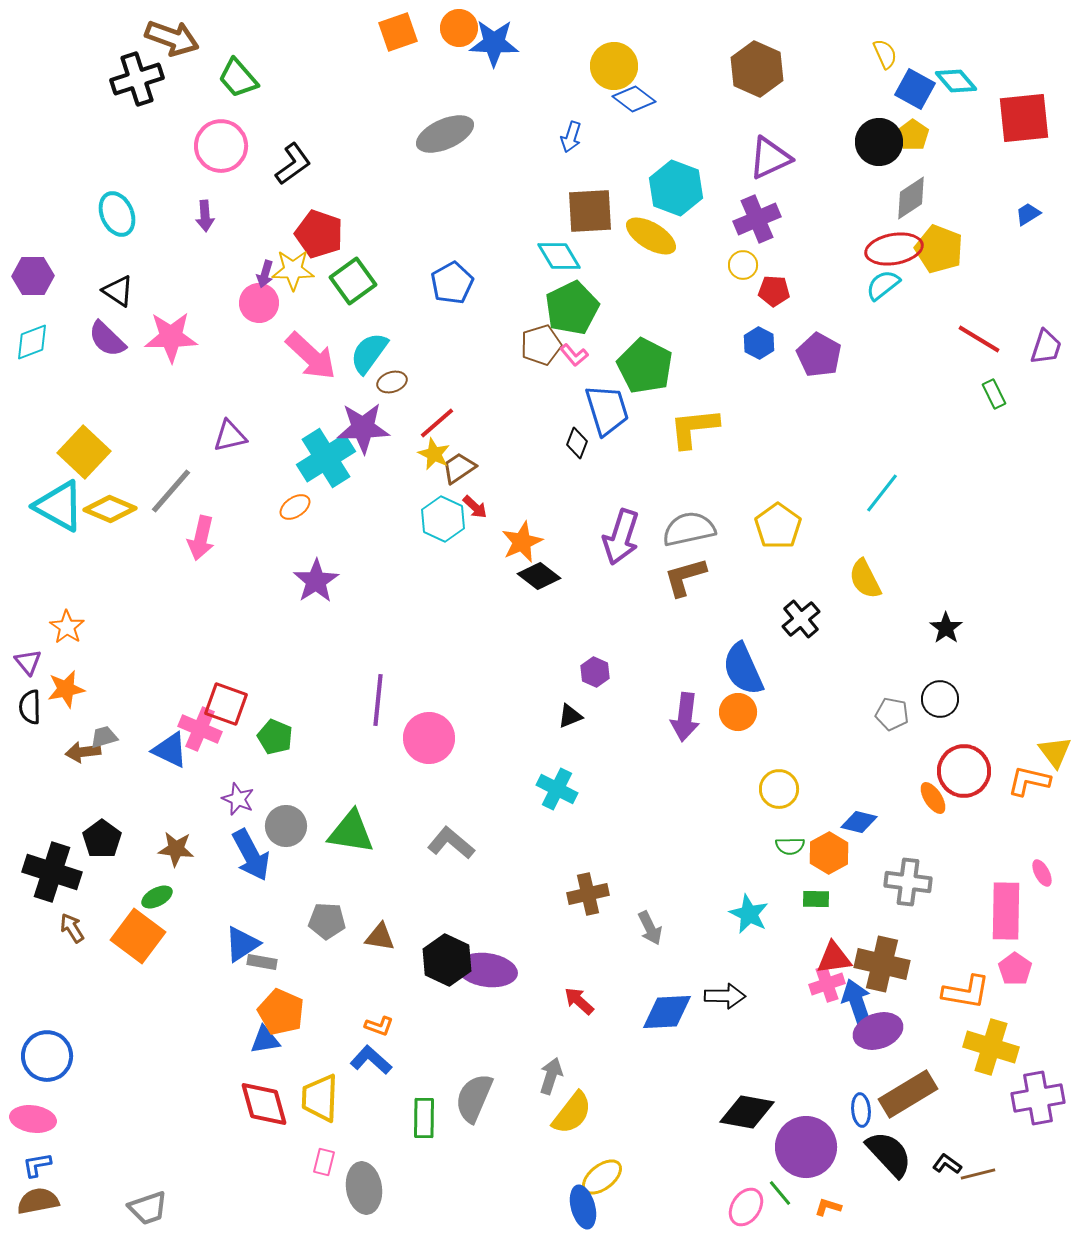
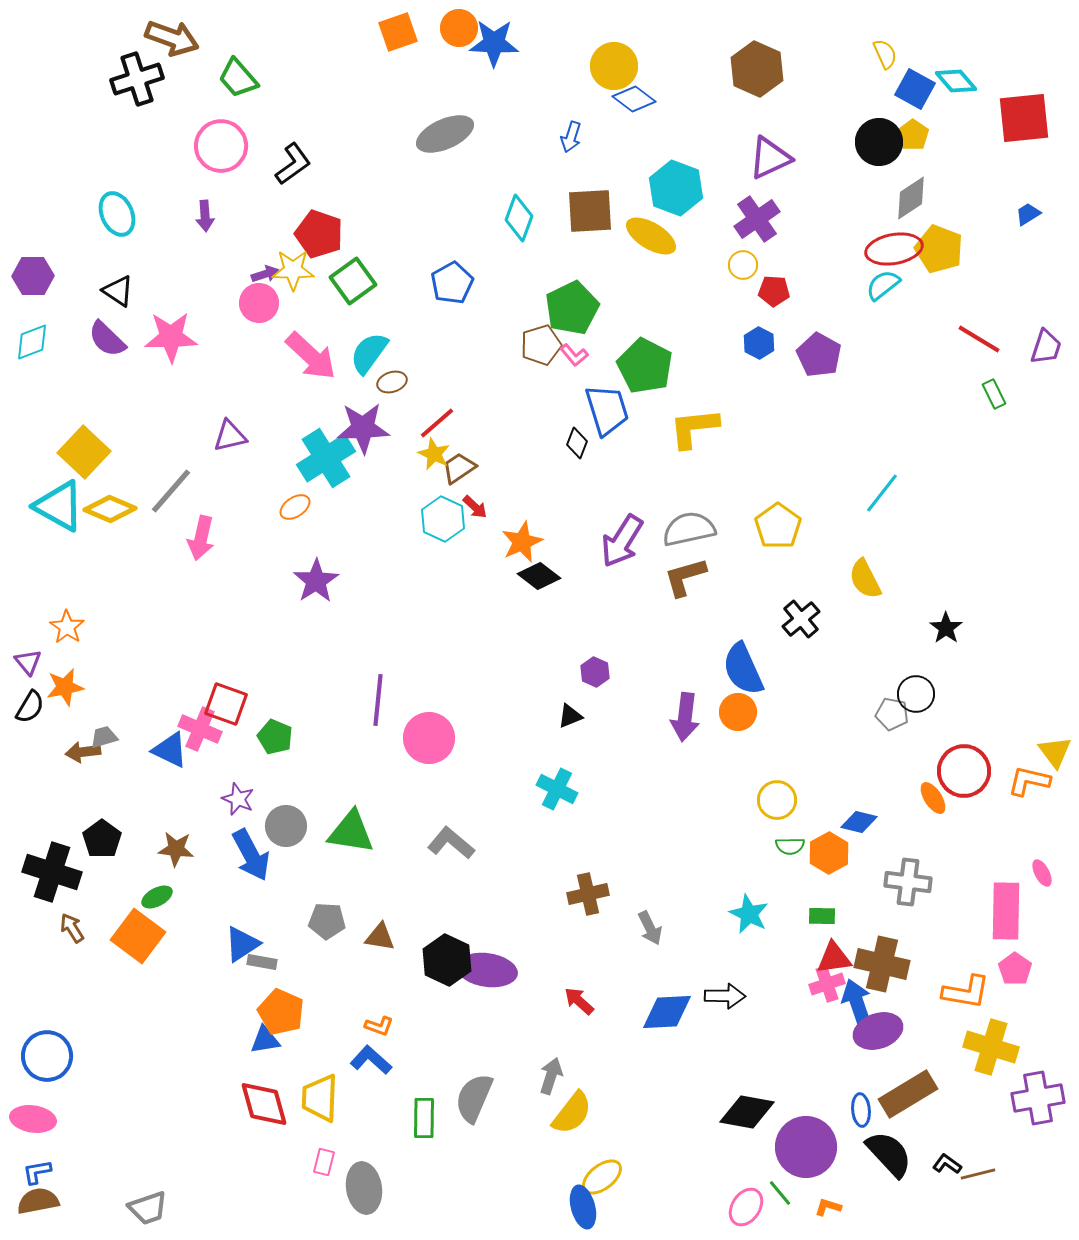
purple cross at (757, 219): rotated 12 degrees counterclockwise
cyan diamond at (559, 256): moved 40 px left, 38 px up; rotated 51 degrees clockwise
purple arrow at (265, 274): rotated 124 degrees counterclockwise
purple arrow at (621, 537): moved 1 px right, 4 px down; rotated 14 degrees clockwise
orange star at (66, 689): moved 1 px left, 2 px up
black circle at (940, 699): moved 24 px left, 5 px up
black semicircle at (30, 707): rotated 148 degrees counterclockwise
yellow circle at (779, 789): moved 2 px left, 11 px down
green rectangle at (816, 899): moved 6 px right, 17 px down
blue L-shape at (37, 1165): moved 7 px down
